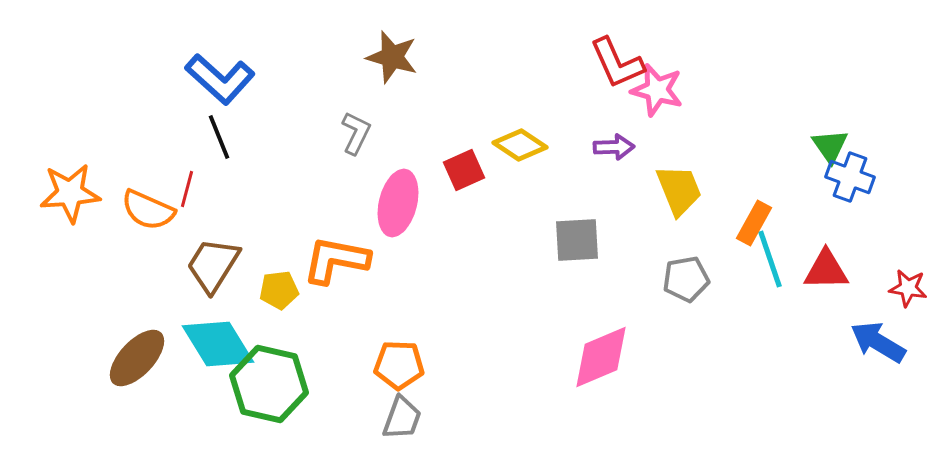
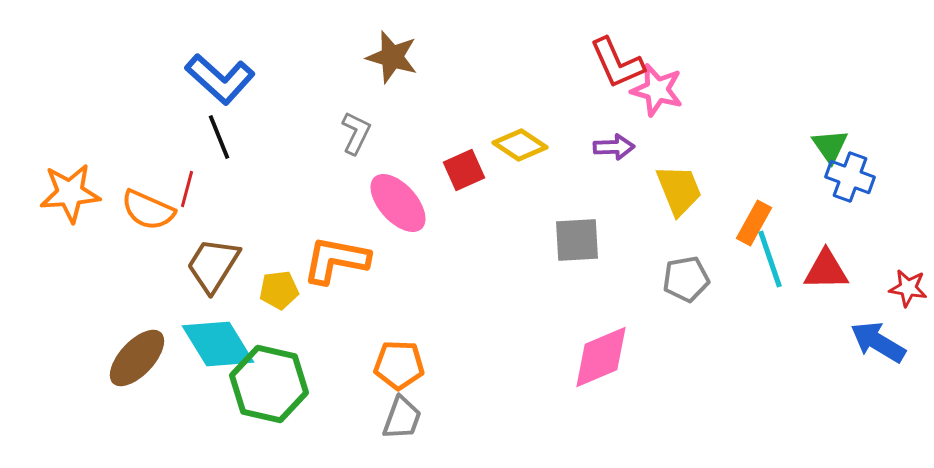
pink ellipse: rotated 56 degrees counterclockwise
